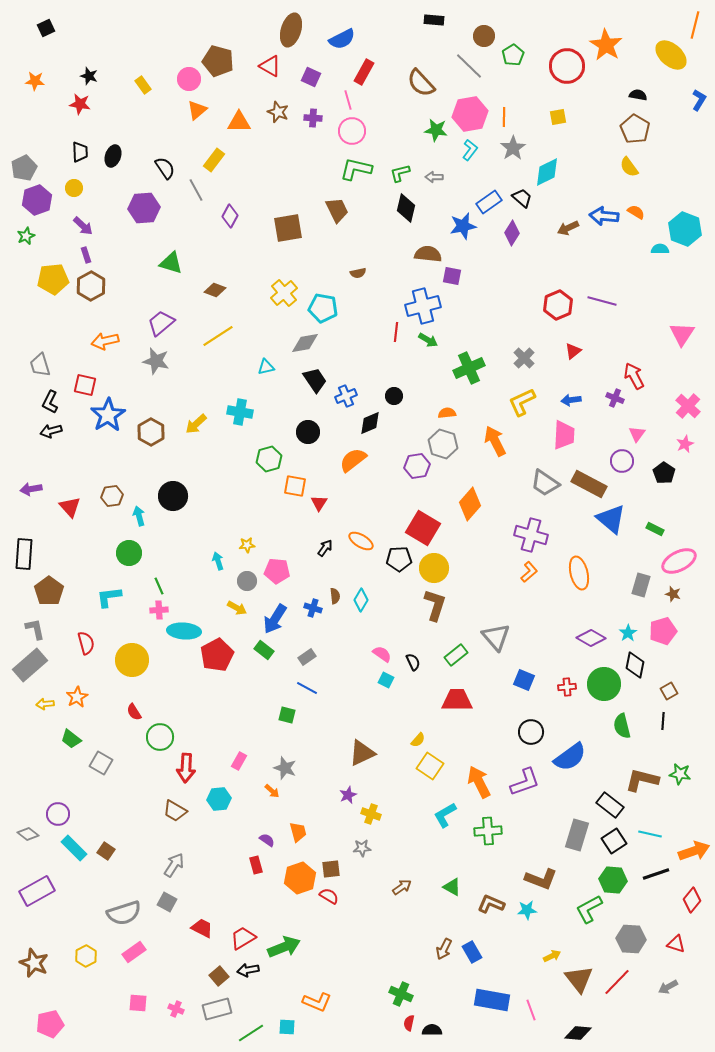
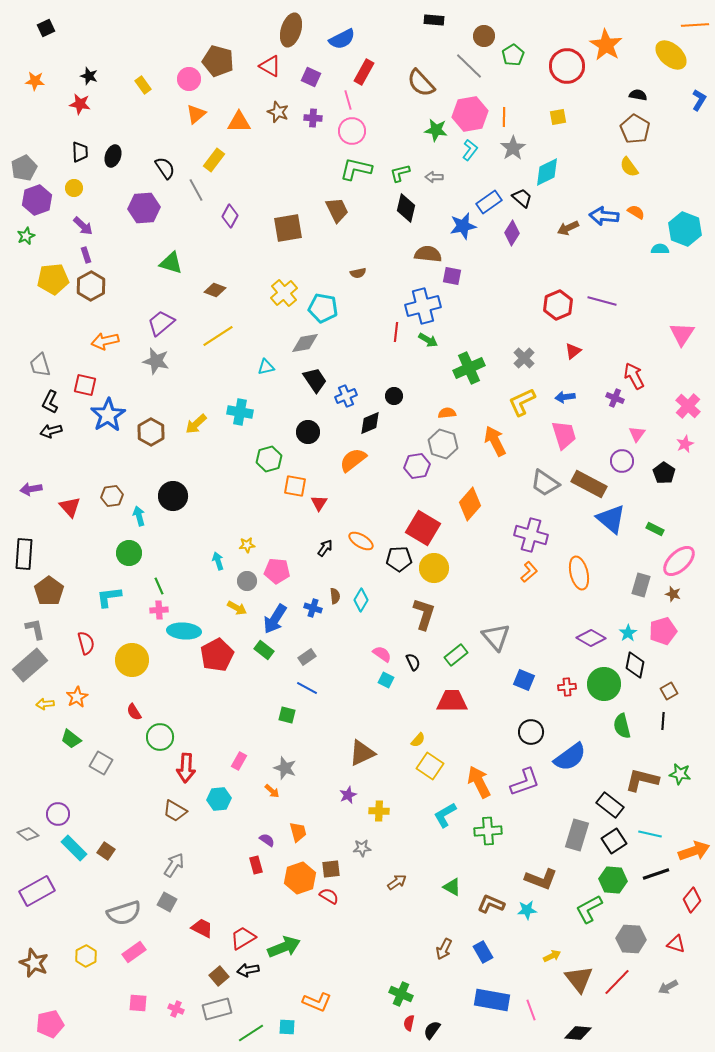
orange line at (695, 25): rotated 72 degrees clockwise
orange triangle at (197, 110): moved 1 px left, 4 px down
blue arrow at (571, 400): moved 6 px left, 3 px up
pink trapezoid at (564, 435): rotated 20 degrees counterclockwise
pink ellipse at (679, 561): rotated 16 degrees counterclockwise
brown L-shape at (435, 605): moved 11 px left, 9 px down
red trapezoid at (457, 700): moved 5 px left, 1 px down
yellow cross at (371, 814): moved 8 px right, 3 px up; rotated 18 degrees counterclockwise
brown arrow at (402, 887): moved 5 px left, 5 px up
blue rectangle at (472, 952): moved 11 px right
black semicircle at (432, 1030): rotated 54 degrees counterclockwise
